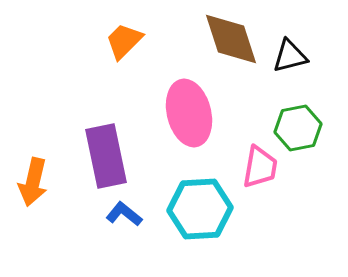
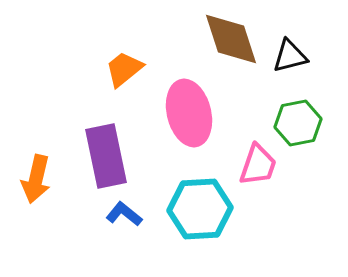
orange trapezoid: moved 28 px down; rotated 6 degrees clockwise
green hexagon: moved 5 px up
pink trapezoid: moved 2 px left, 2 px up; rotated 9 degrees clockwise
orange arrow: moved 3 px right, 3 px up
